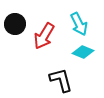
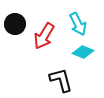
cyan arrow: moved 1 px left
